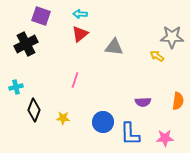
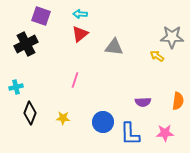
black diamond: moved 4 px left, 3 px down
pink star: moved 5 px up
